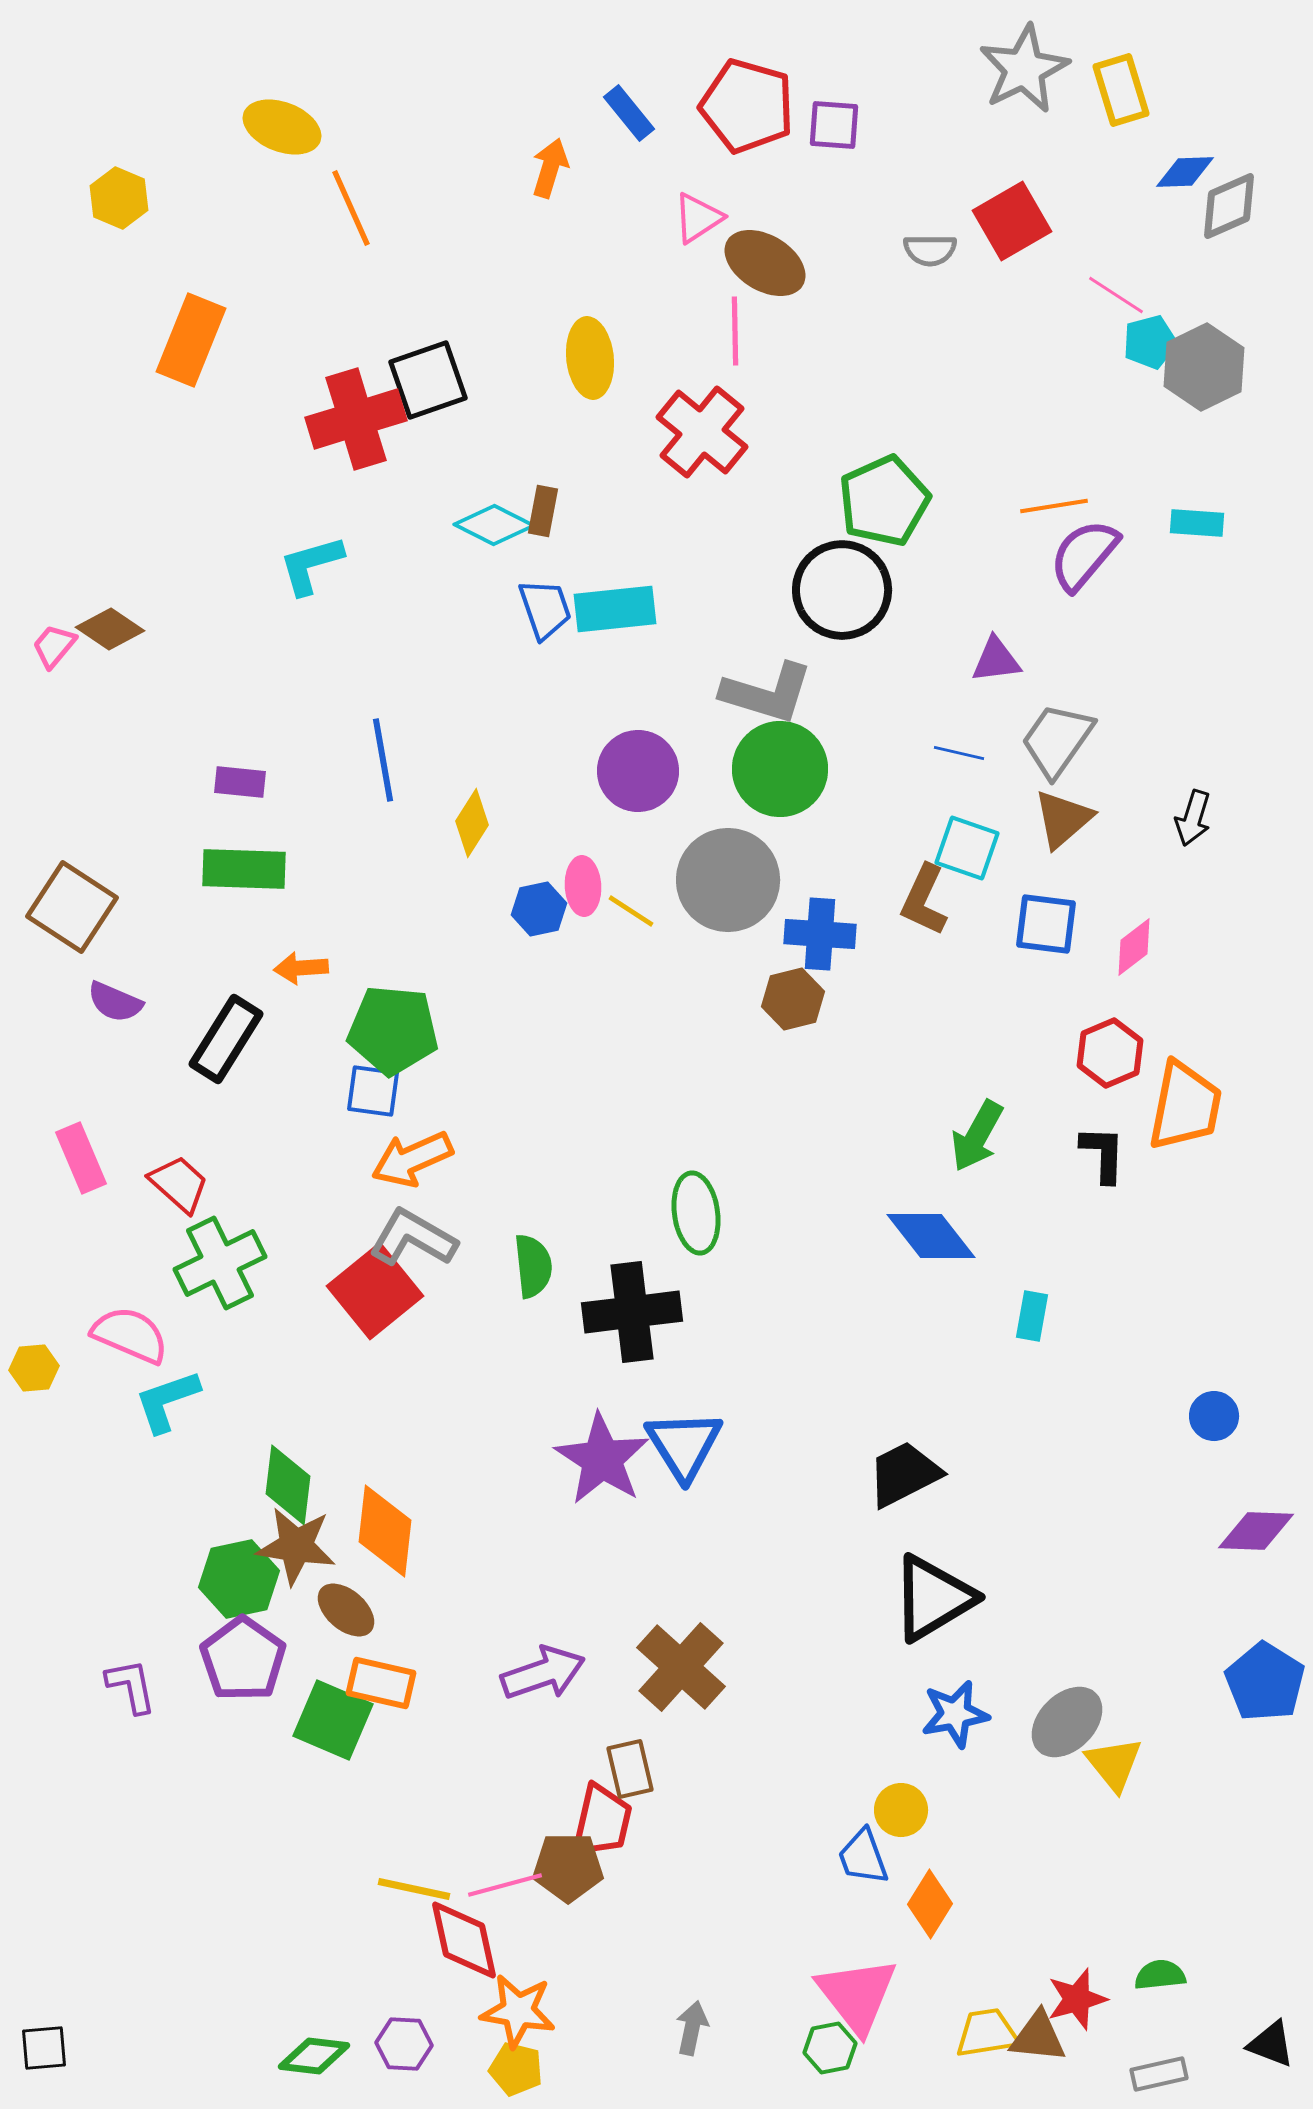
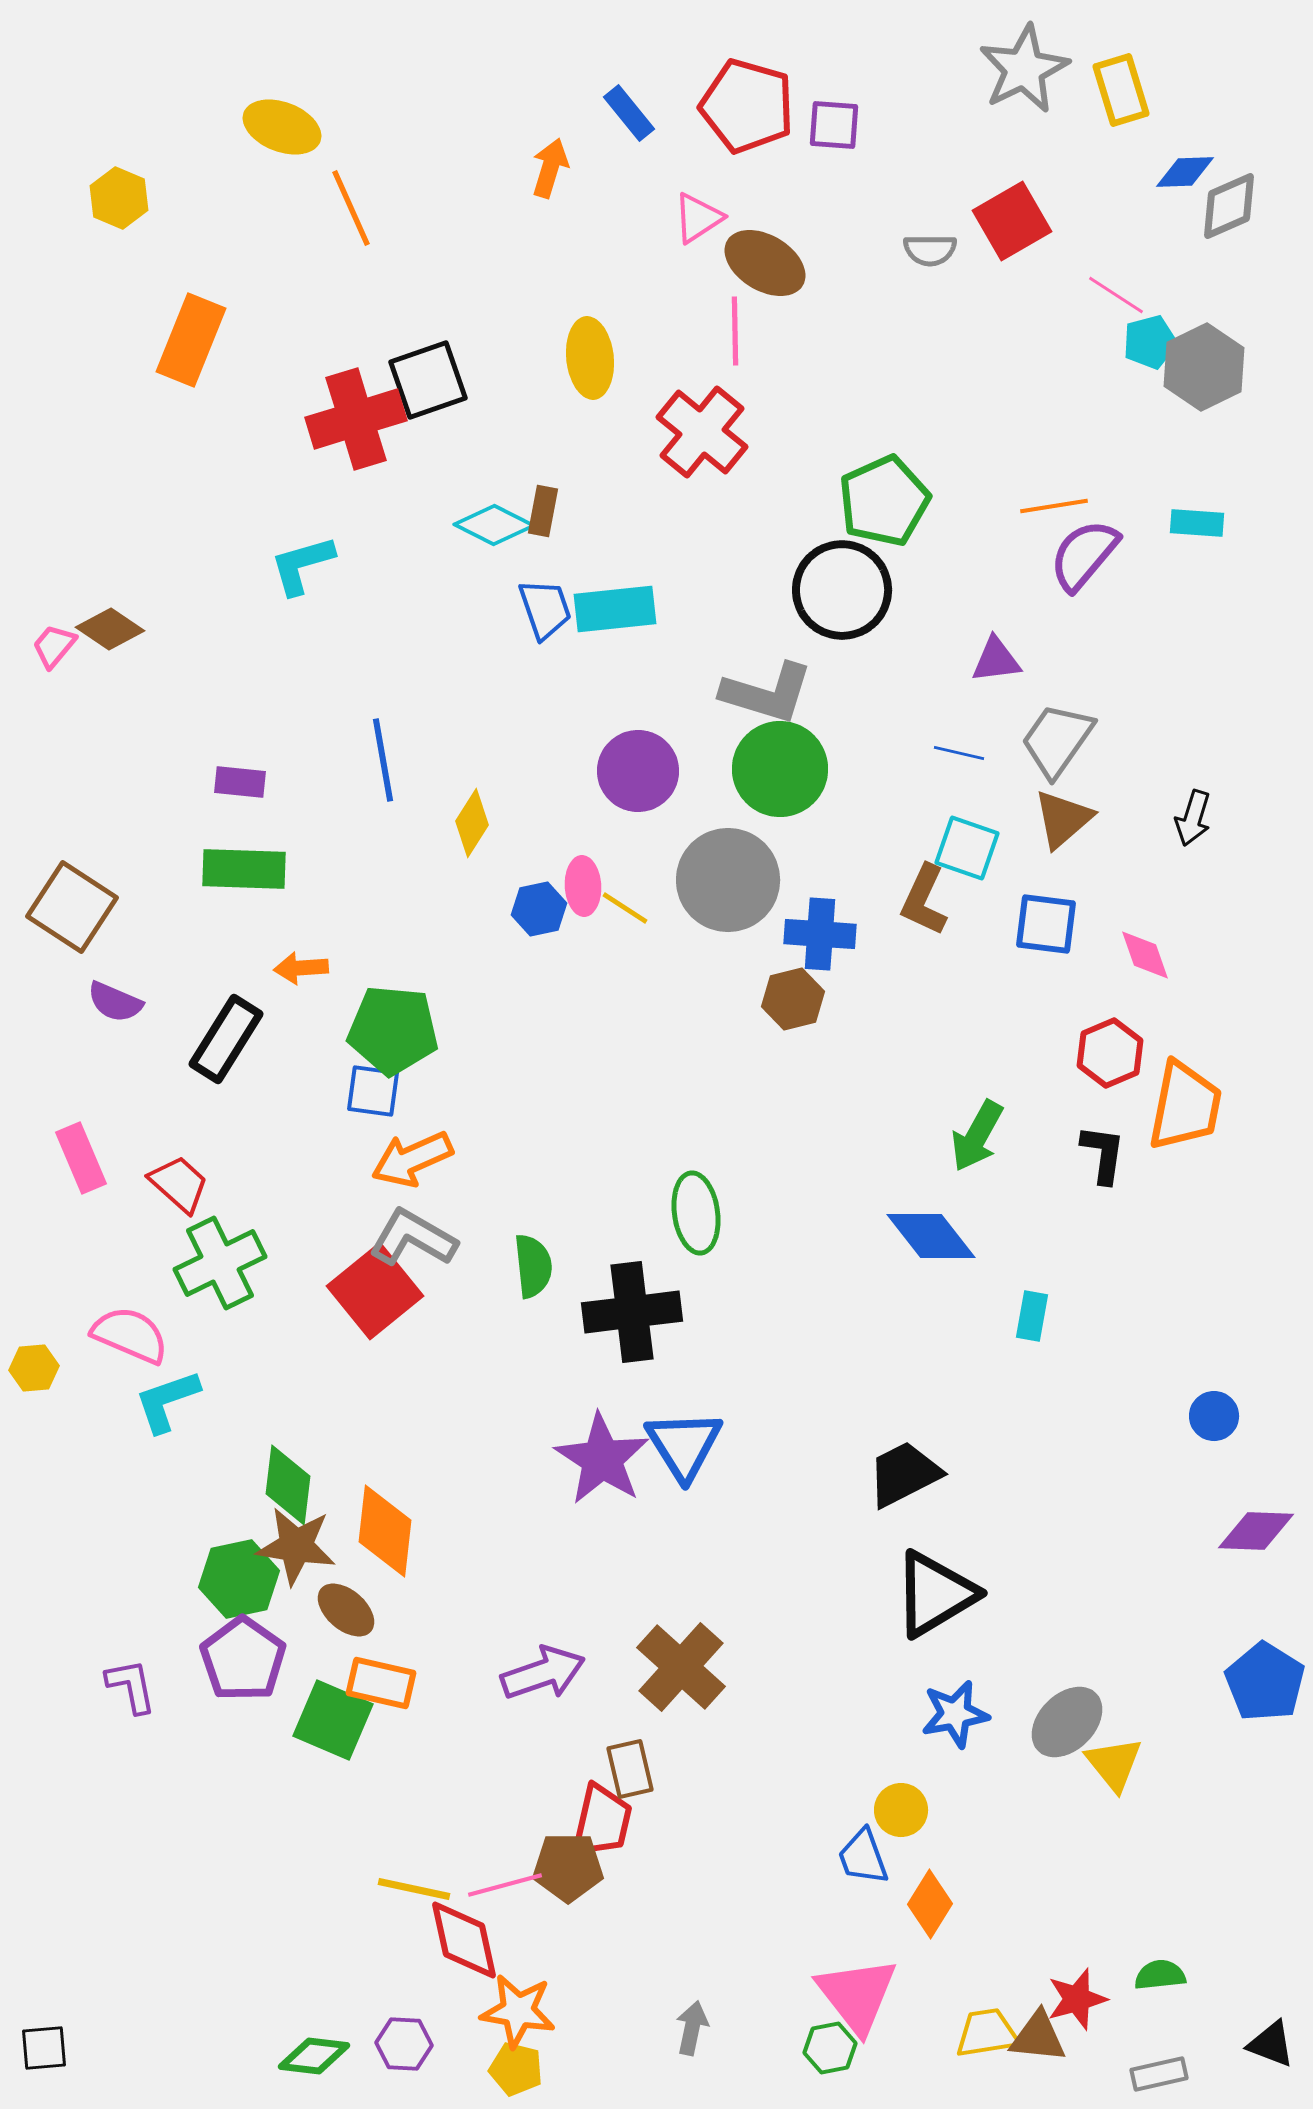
cyan L-shape at (311, 565): moved 9 px left
yellow line at (631, 911): moved 6 px left, 3 px up
pink diamond at (1134, 947): moved 11 px right, 8 px down; rotated 72 degrees counterclockwise
black L-shape at (1103, 1154): rotated 6 degrees clockwise
black triangle at (933, 1598): moved 2 px right, 4 px up
